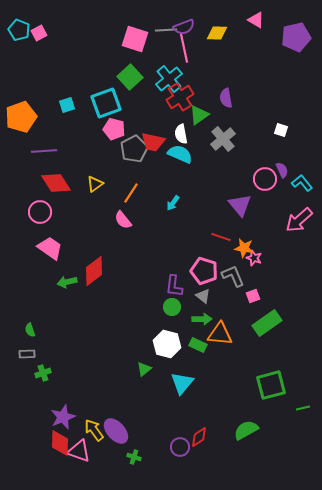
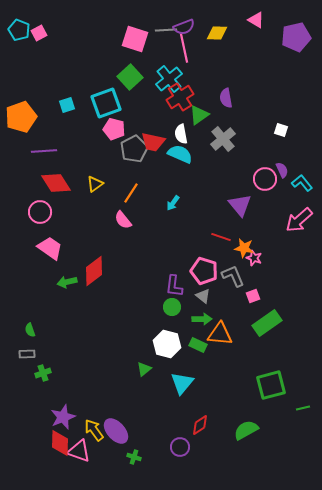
red diamond at (199, 437): moved 1 px right, 12 px up
